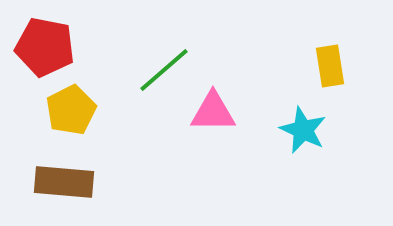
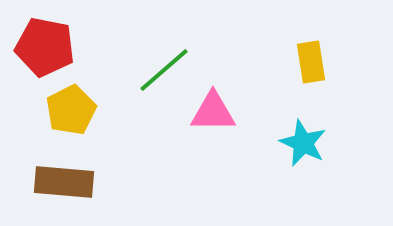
yellow rectangle: moved 19 px left, 4 px up
cyan star: moved 13 px down
